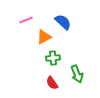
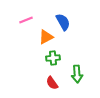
blue semicircle: rotated 18 degrees clockwise
orange triangle: moved 2 px right
green arrow: rotated 18 degrees clockwise
